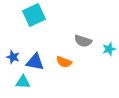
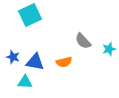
cyan square: moved 4 px left
gray semicircle: rotated 30 degrees clockwise
orange semicircle: rotated 35 degrees counterclockwise
cyan triangle: moved 2 px right
